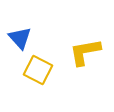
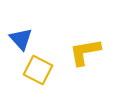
blue triangle: moved 1 px right, 1 px down
